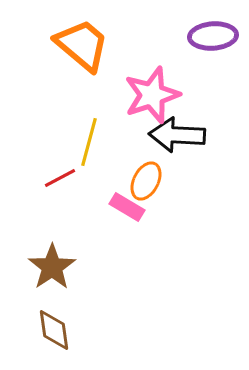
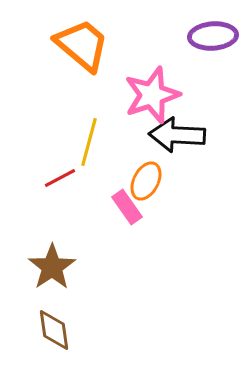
pink rectangle: rotated 24 degrees clockwise
